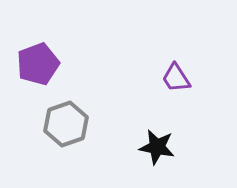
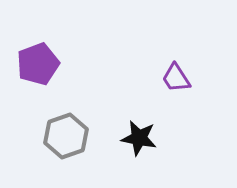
gray hexagon: moved 12 px down
black star: moved 18 px left, 9 px up
